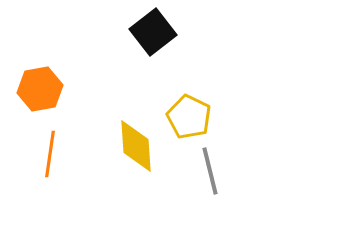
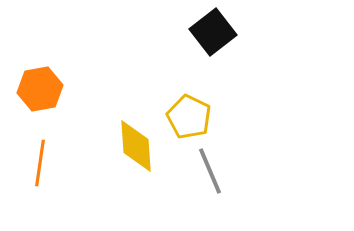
black square: moved 60 px right
orange line: moved 10 px left, 9 px down
gray line: rotated 9 degrees counterclockwise
